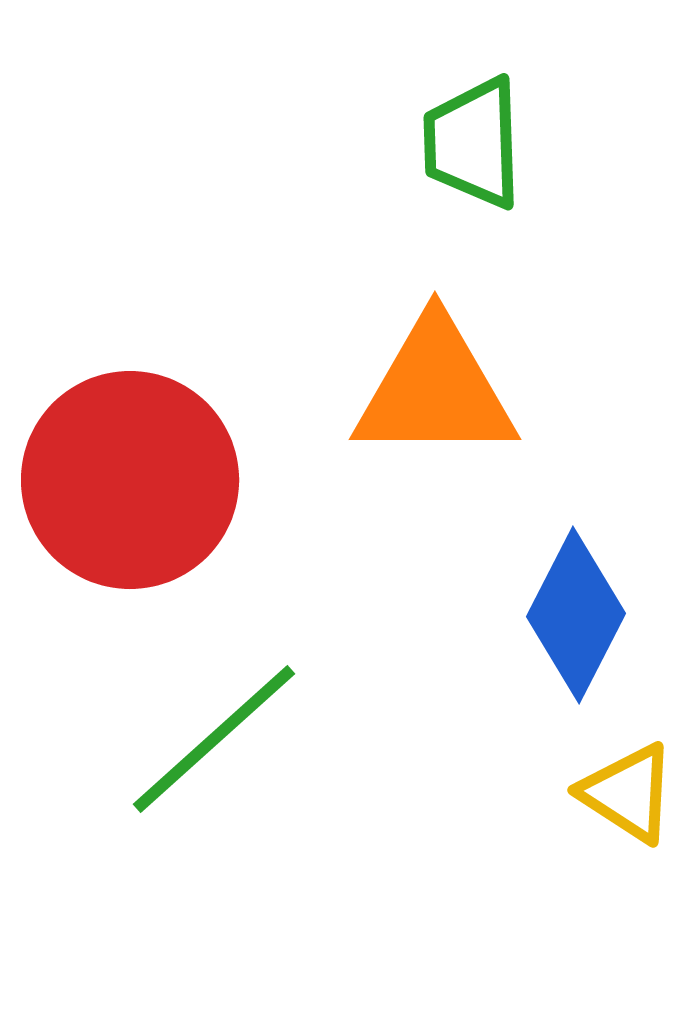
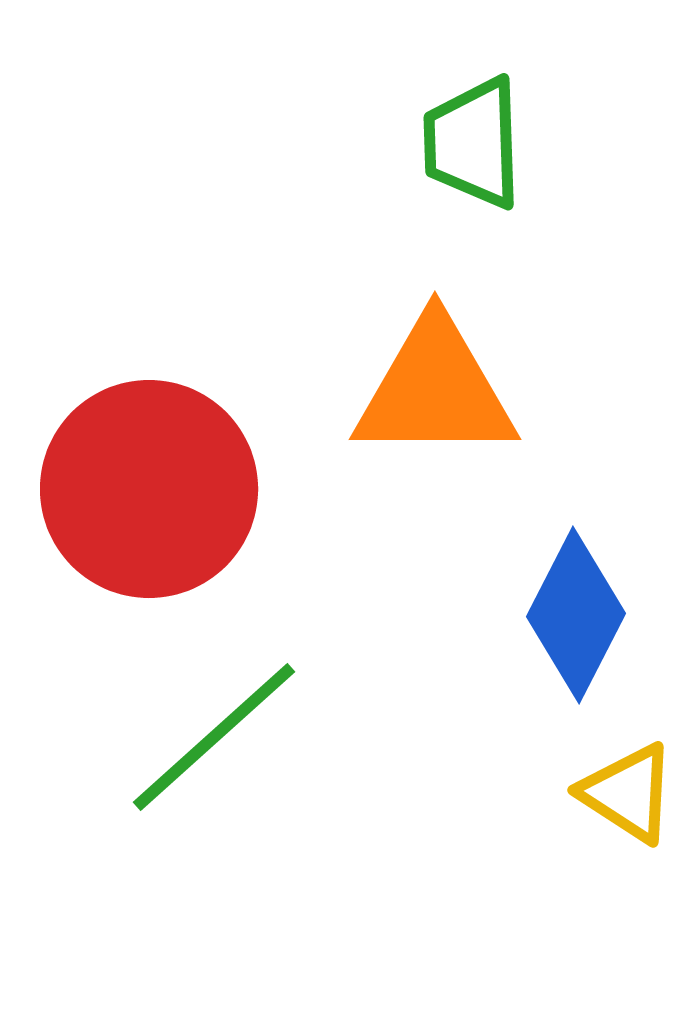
red circle: moved 19 px right, 9 px down
green line: moved 2 px up
